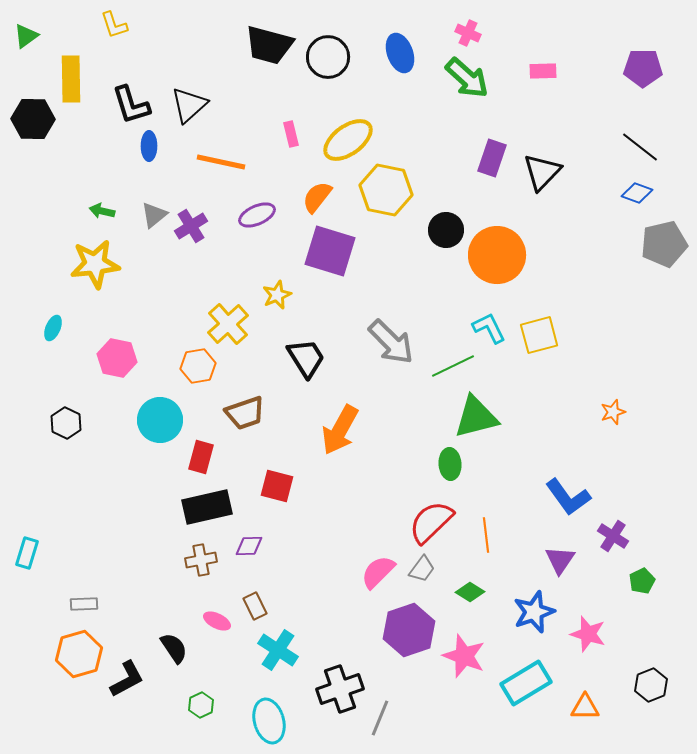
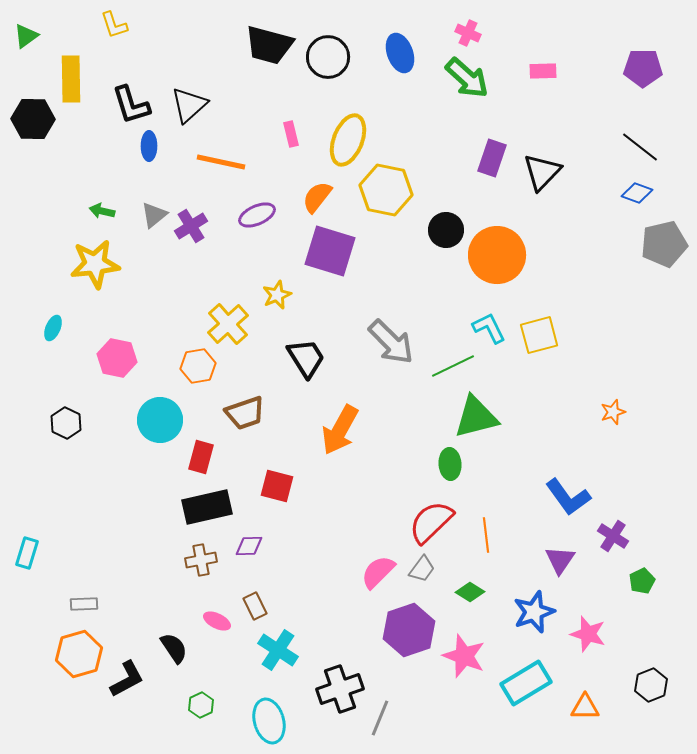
yellow ellipse at (348, 140): rotated 33 degrees counterclockwise
